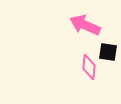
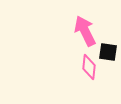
pink arrow: moved 6 px down; rotated 40 degrees clockwise
